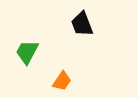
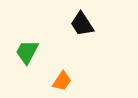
black trapezoid: rotated 12 degrees counterclockwise
